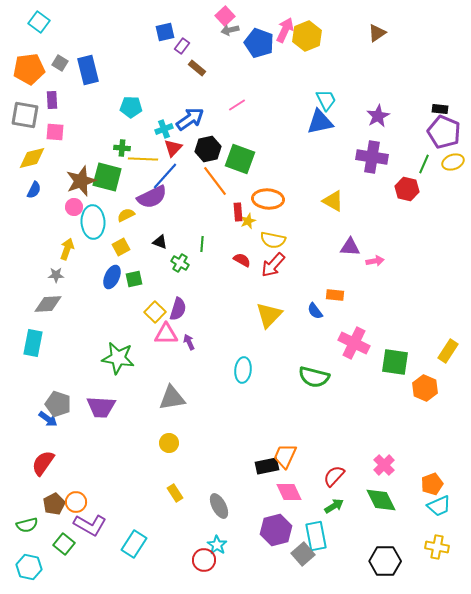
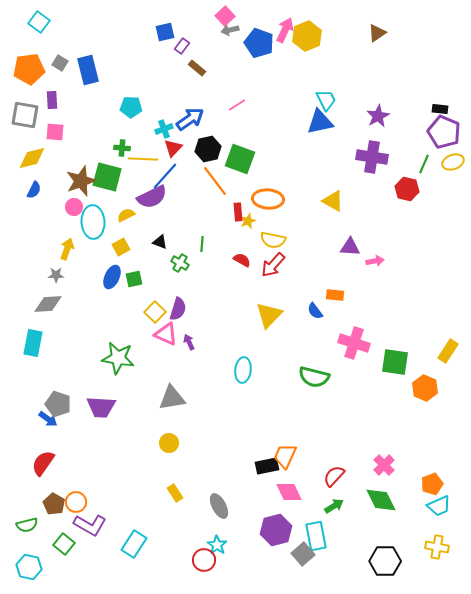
pink triangle at (166, 334): rotated 25 degrees clockwise
pink cross at (354, 343): rotated 8 degrees counterclockwise
brown pentagon at (54, 504): rotated 15 degrees counterclockwise
